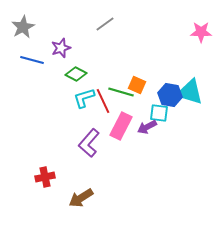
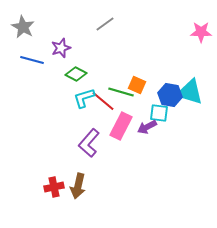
gray star: rotated 15 degrees counterclockwise
red line: rotated 25 degrees counterclockwise
red cross: moved 9 px right, 10 px down
brown arrow: moved 3 px left, 12 px up; rotated 45 degrees counterclockwise
